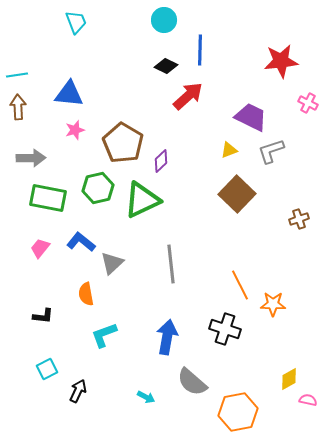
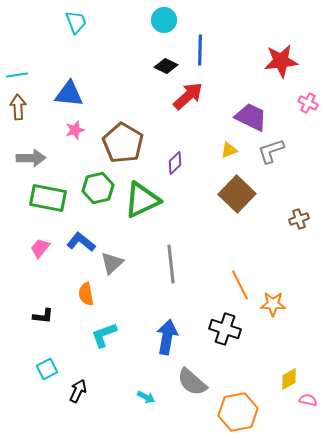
purple diamond: moved 14 px right, 2 px down
